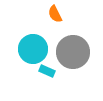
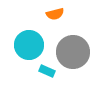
orange semicircle: rotated 78 degrees counterclockwise
cyan circle: moved 4 px left, 4 px up
